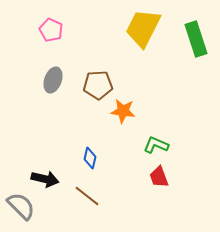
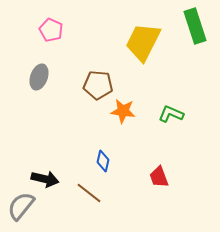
yellow trapezoid: moved 14 px down
green rectangle: moved 1 px left, 13 px up
gray ellipse: moved 14 px left, 3 px up
brown pentagon: rotated 8 degrees clockwise
green L-shape: moved 15 px right, 31 px up
blue diamond: moved 13 px right, 3 px down
brown line: moved 2 px right, 3 px up
gray semicircle: rotated 96 degrees counterclockwise
